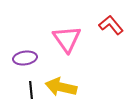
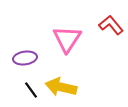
pink triangle: rotated 8 degrees clockwise
black line: rotated 30 degrees counterclockwise
